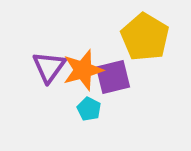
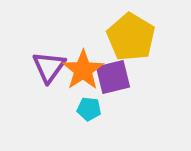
yellow pentagon: moved 14 px left
orange star: rotated 18 degrees counterclockwise
cyan pentagon: rotated 20 degrees counterclockwise
